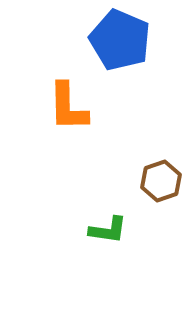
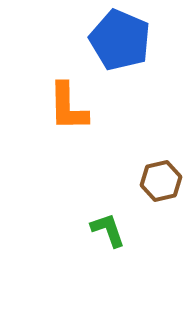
brown hexagon: rotated 6 degrees clockwise
green L-shape: rotated 117 degrees counterclockwise
